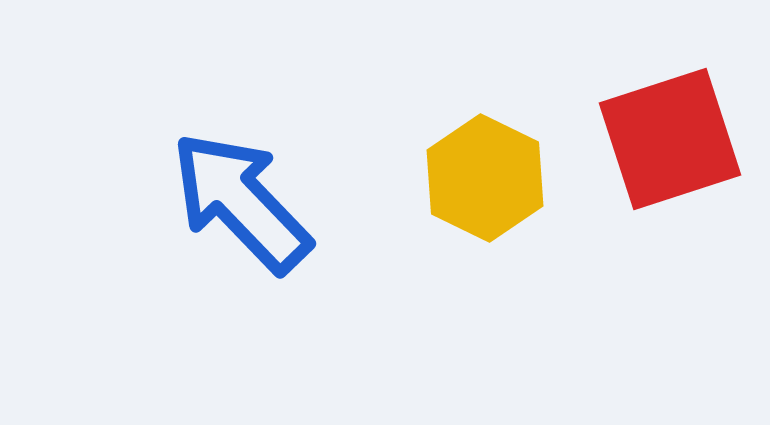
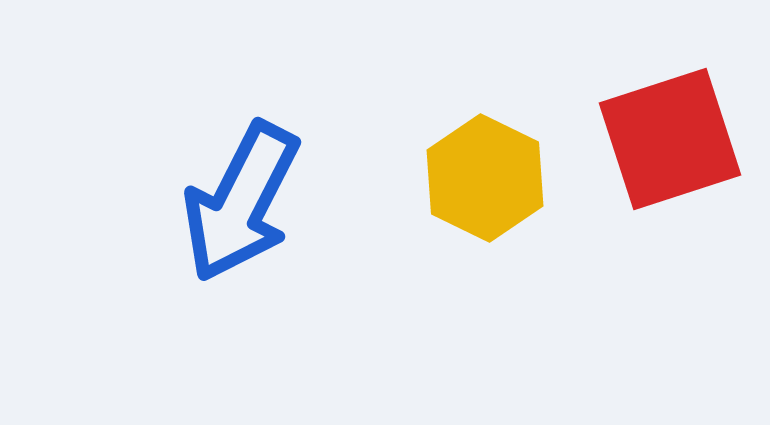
blue arrow: rotated 109 degrees counterclockwise
